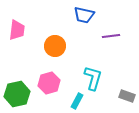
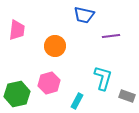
cyan L-shape: moved 10 px right
